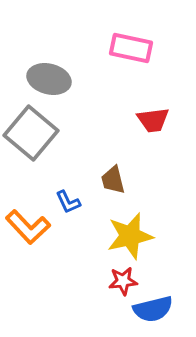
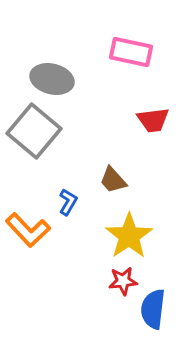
pink rectangle: moved 4 px down
gray ellipse: moved 3 px right
gray square: moved 3 px right, 2 px up
brown trapezoid: rotated 28 degrees counterclockwise
blue L-shape: rotated 124 degrees counterclockwise
orange L-shape: moved 3 px down
yellow star: moved 1 px left; rotated 21 degrees counterclockwise
blue semicircle: rotated 111 degrees clockwise
